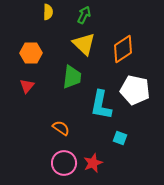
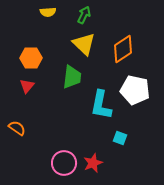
yellow semicircle: rotated 84 degrees clockwise
orange hexagon: moved 5 px down
orange semicircle: moved 44 px left
